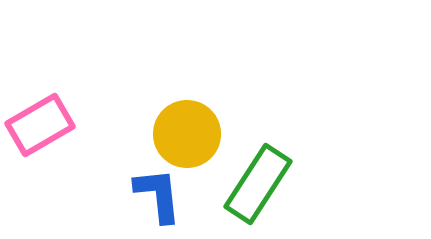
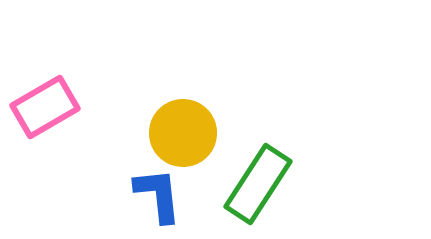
pink rectangle: moved 5 px right, 18 px up
yellow circle: moved 4 px left, 1 px up
